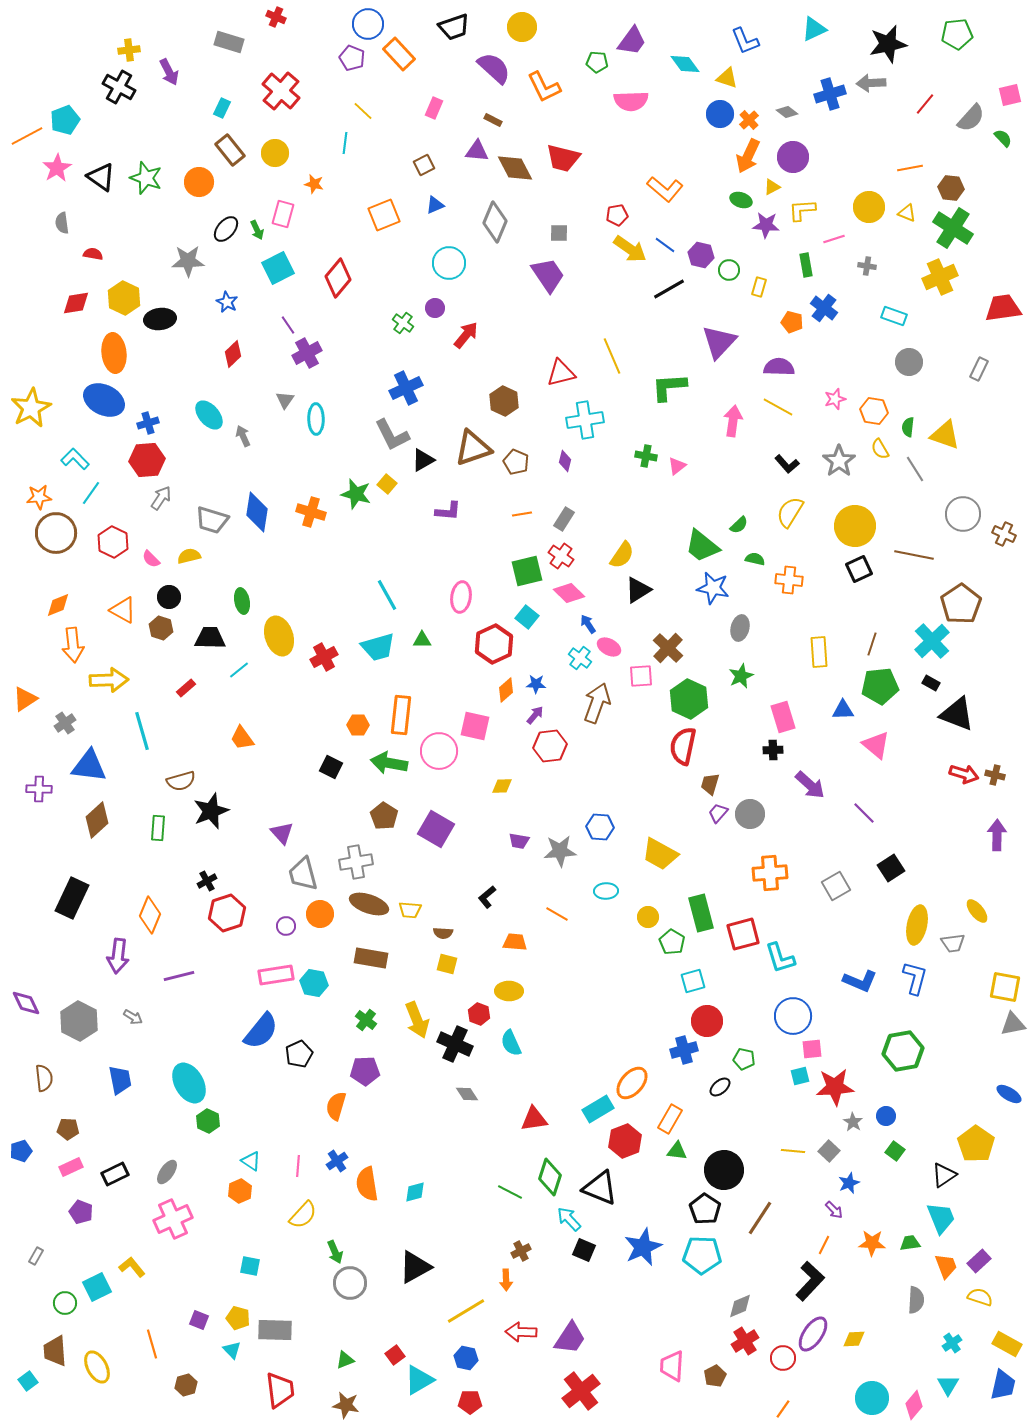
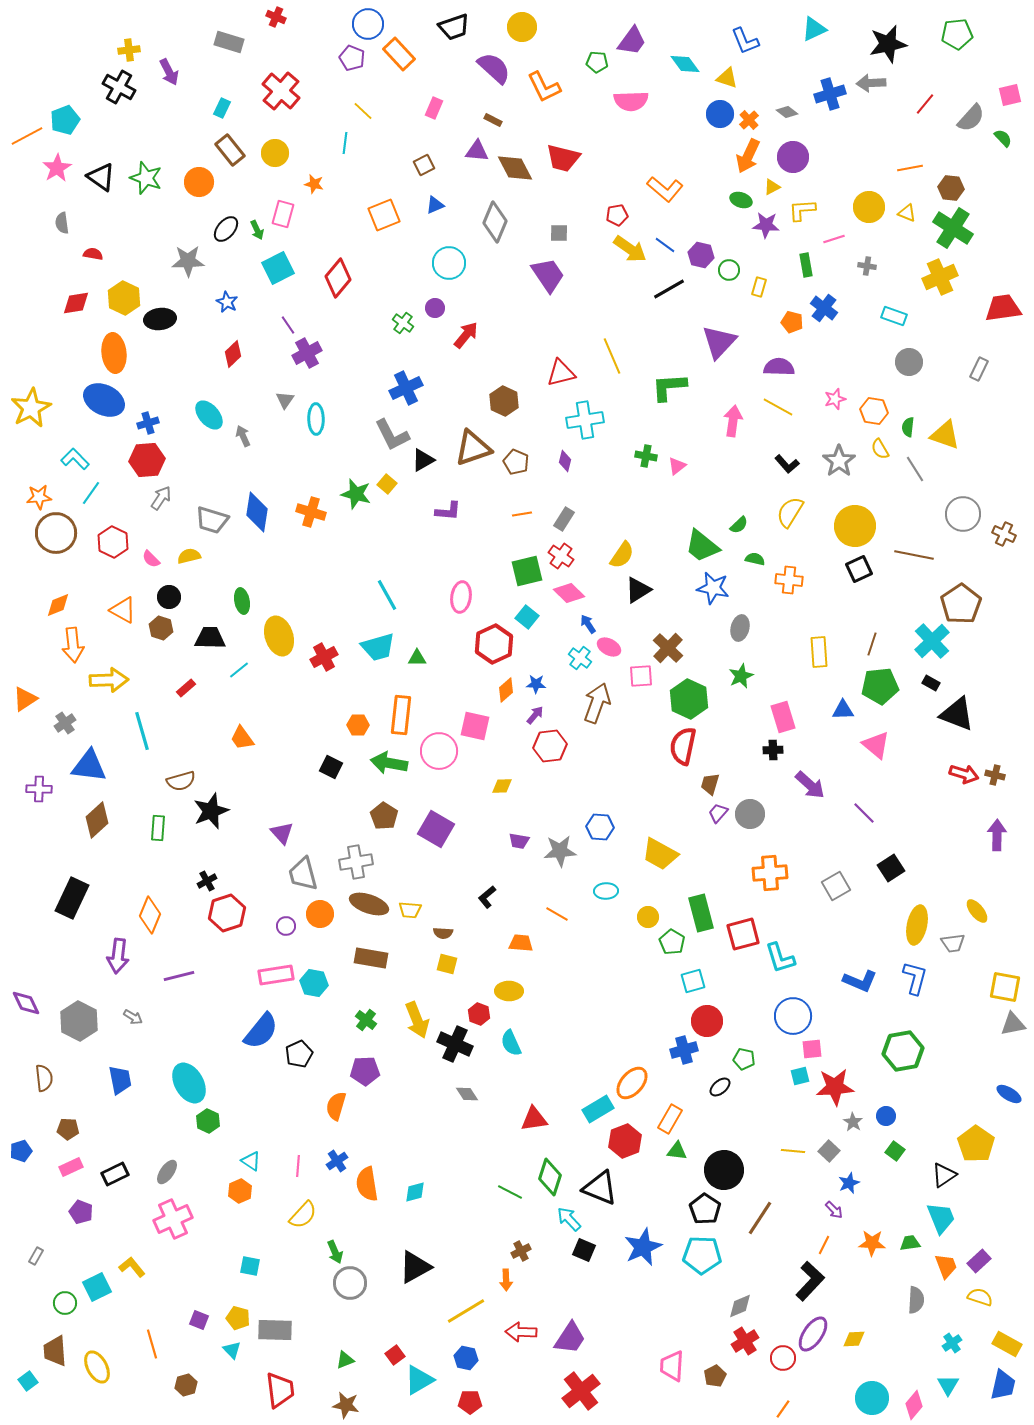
green triangle at (422, 640): moved 5 px left, 18 px down
orange trapezoid at (515, 942): moved 6 px right, 1 px down
